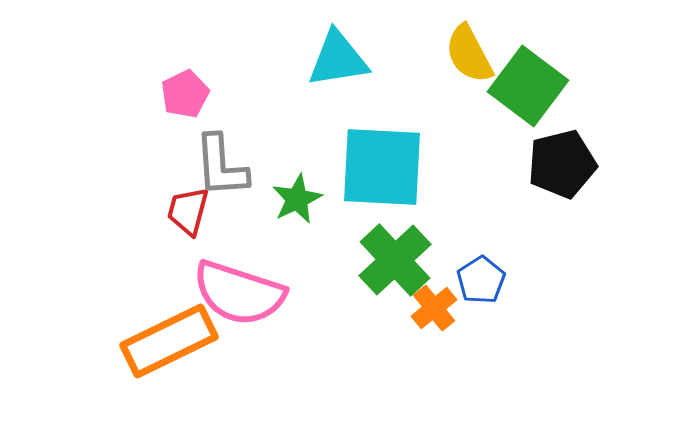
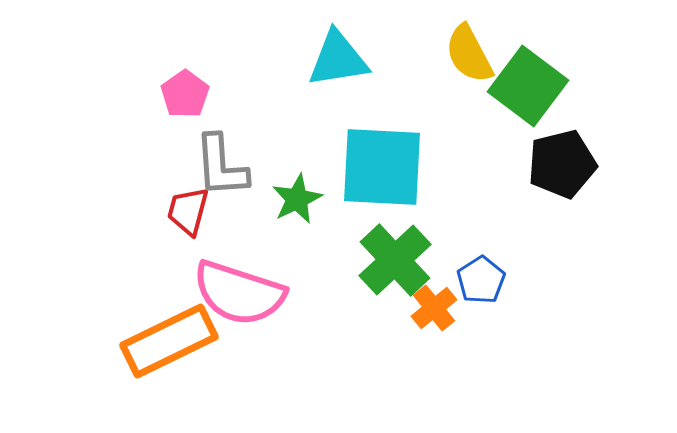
pink pentagon: rotated 9 degrees counterclockwise
